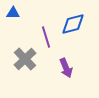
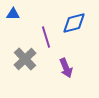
blue triangle: moved 1 px down
blue diamond: moved 1 px right, 1 px up
